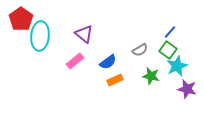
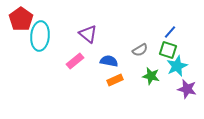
purple triangle: moved 4 px right
green square: rotated 18 degrees counterclockwise
blue semicircle: moved 1 px right, 1 px up; rotated 132 degrees counterclockwise
